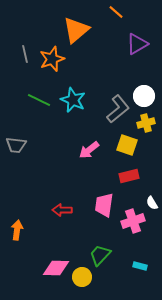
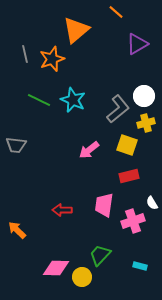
orange arrow: rotated 54 degrees counterclockwise
